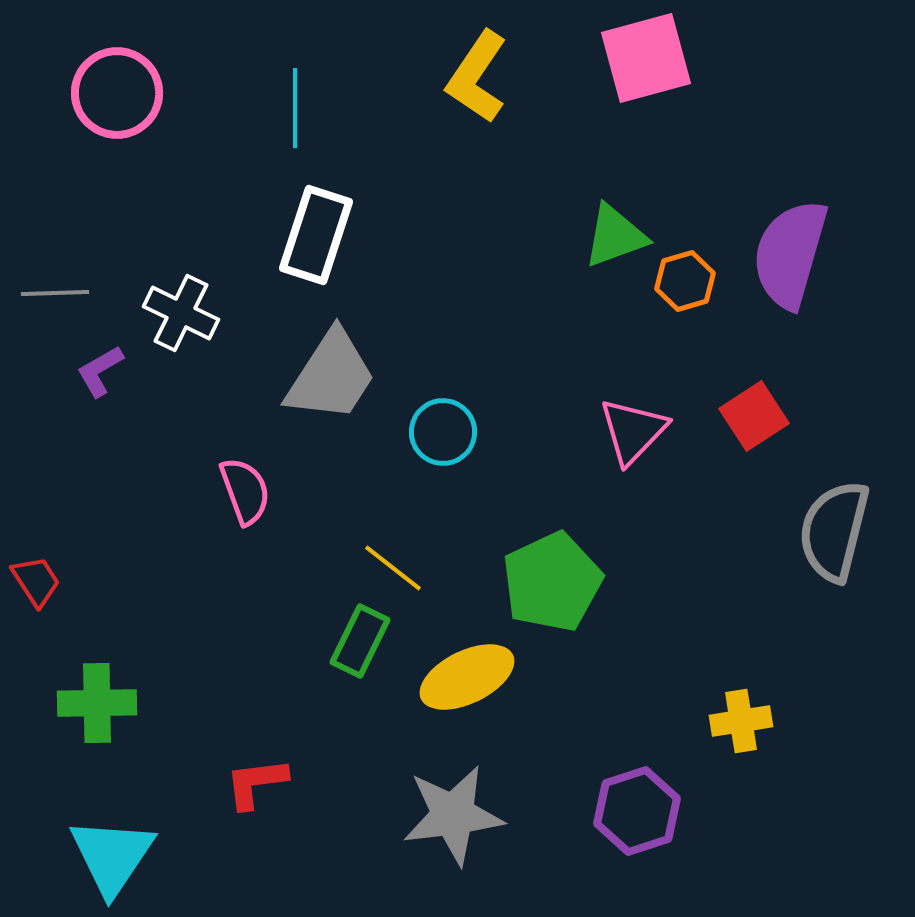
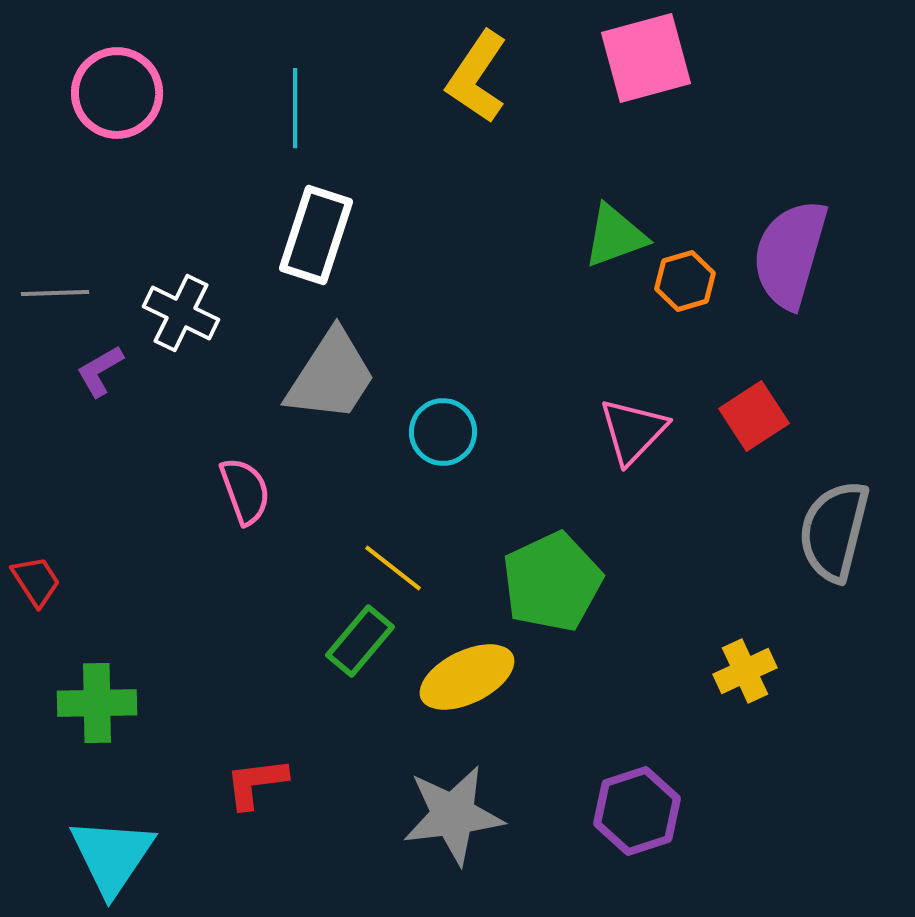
green rectangle: rotated 14 degrees clockwise
yellow cross: moved 4 px right, 50 px up; rotated 16 degrees counterclockwise
